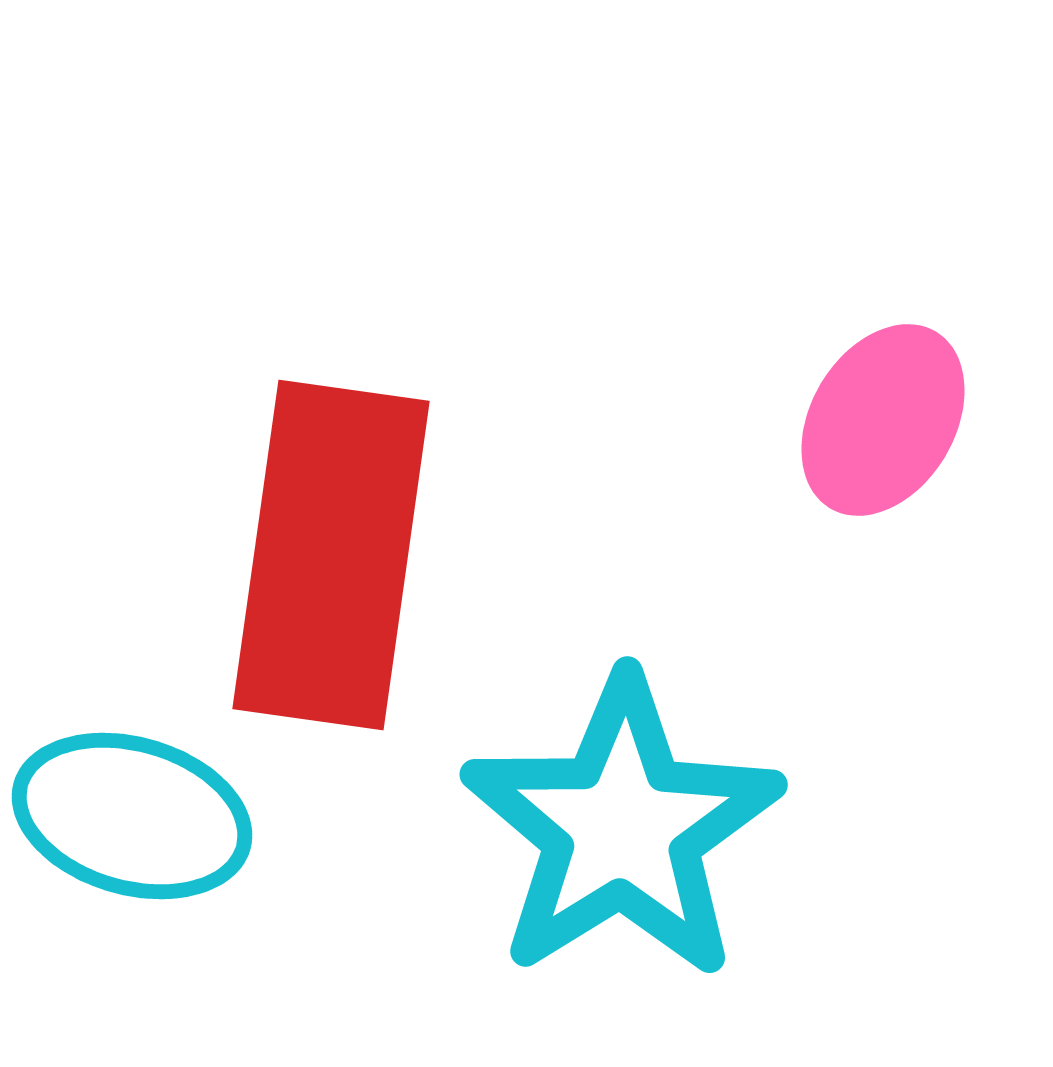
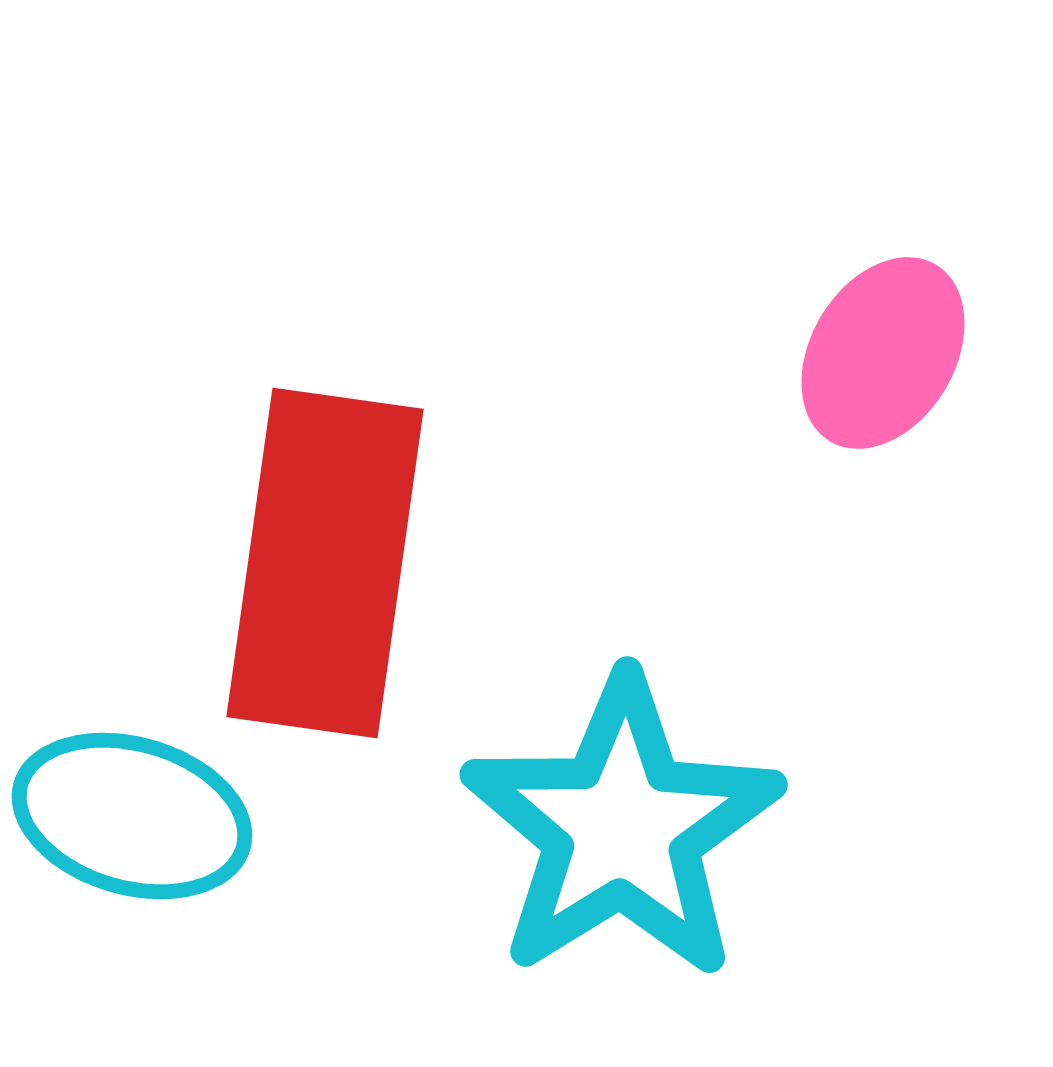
pink ellipse: moved 67 px up
red rectangle: moved 6 px left, 8 px down
